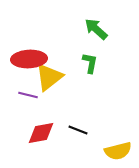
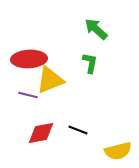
yellow triangle: moved 1 px right, 3 px down; rotated 16 degrees clockwise
